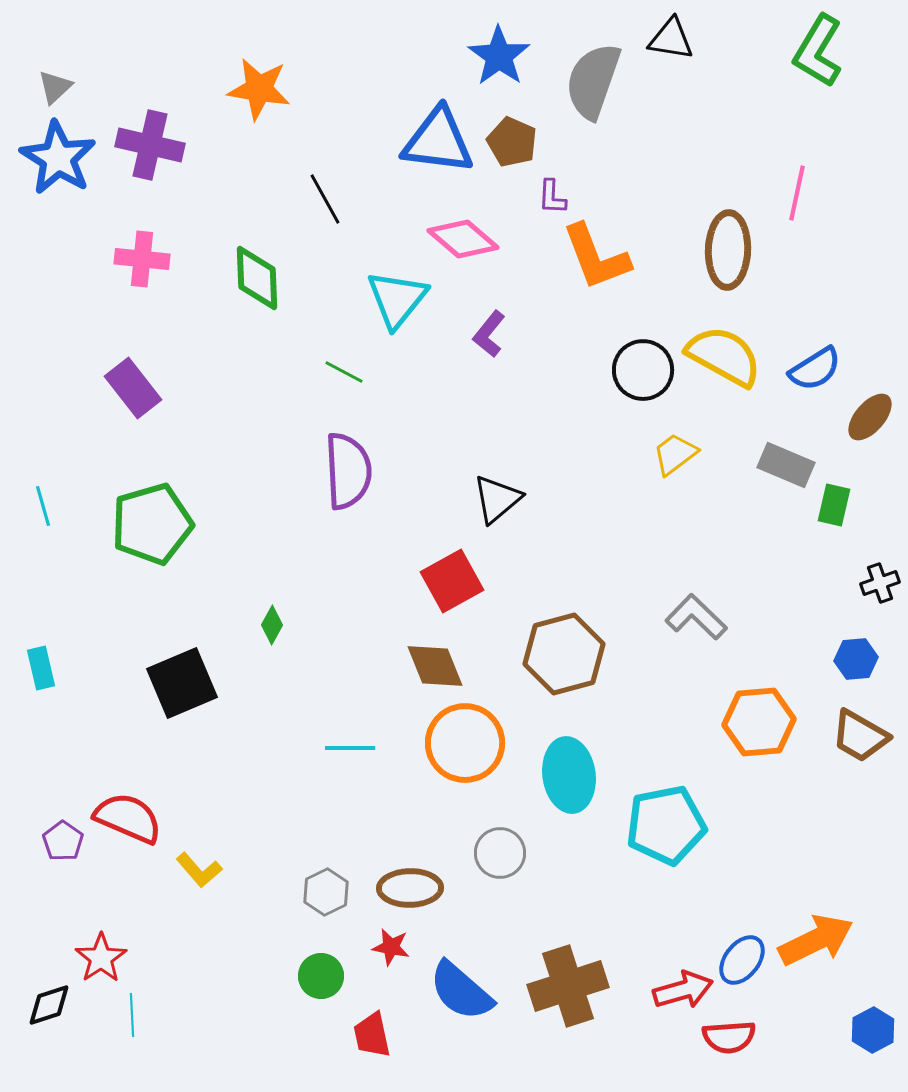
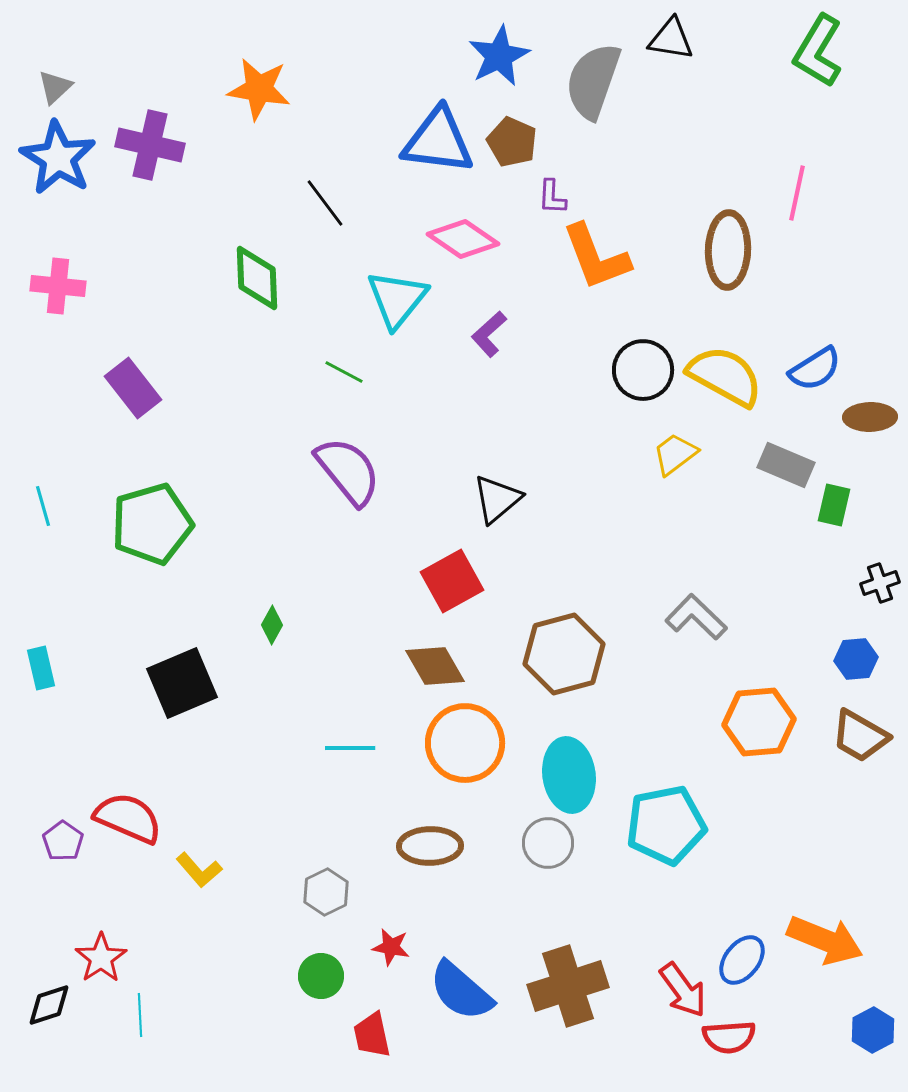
blue star at (499, 56): rotated 10 degrees clockwise
black line at (325, 199): moved 4 px down; rotated 8 degrees counterclockwise
pink diamond at (463, 239): rotated 6 degrees counterclockwise
pink cross at (142, 259): moved 84 px left, 27 px down
purple L-shape at (489, 334): rotated 9 degrees clockwise
yellow semicircle at (724, 356): moved 1 px right, 20 px down
brown ellipse at (870, 417): rotated 48 degrees clockwise
purple semicircle at (348, 471): rotated 36 degrees counterclockwise
brown diamond at (435, 666): rotated 8 degrees counterclockwise
gray circle at (500, 853): moved 48 px right, 10 px up
brown ellipse at (410, 888): moved 20 px right, 42 px up
orange arrow at (816, 940): moved 9 px right; rotated 48 degrees clockwise
red arrow at (683, 990): rotated 70 degrees clockwise
cyan line at (132, 1015): moved 8 px right
